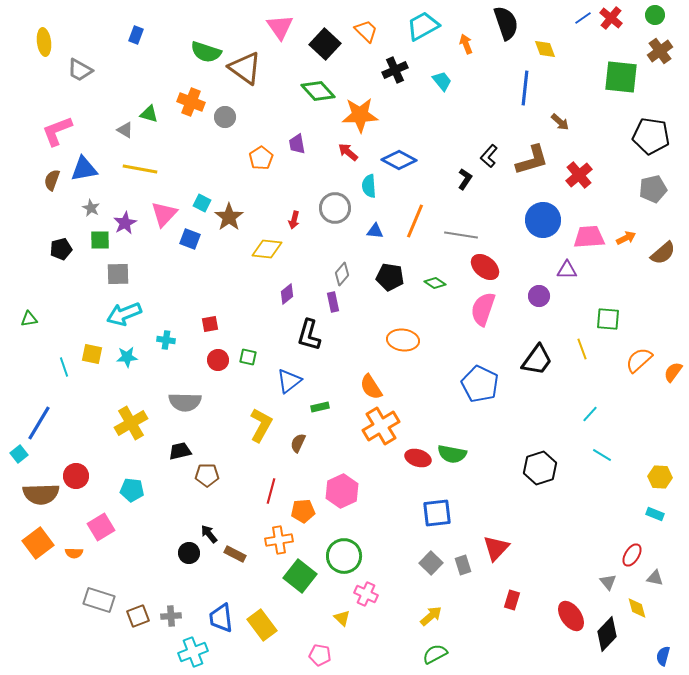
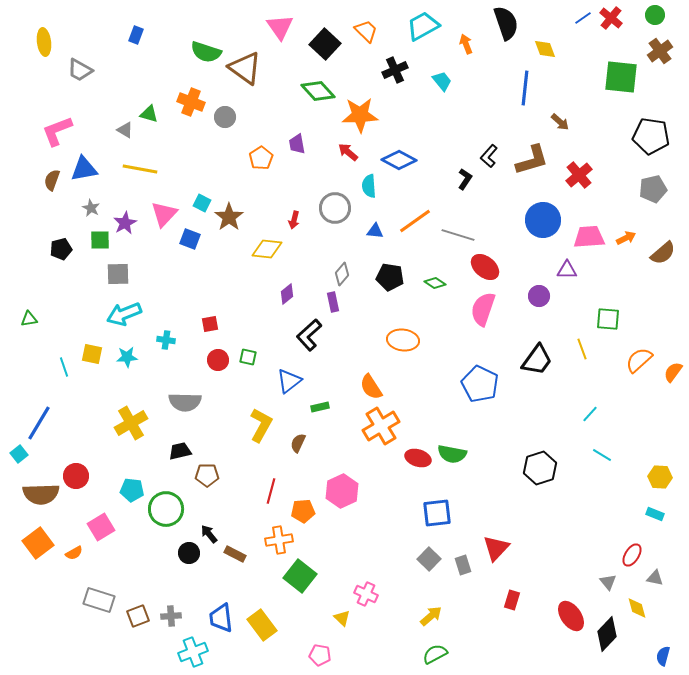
orange line at (415, 221): rotated 32 degrees clockwise
gray line at (461, 235): moved 3 px left; rotated 8 degrees clockwise
black L-shape at (309, 335): rotated 32 degrees clockwise
orange semicircle at (74, 553): rotated 30 degrees counterclockwise
green circle at (344, 556): moved 178 px left, 47 px up
gray square at (431, 563): moved 2 px left, 4 px up
